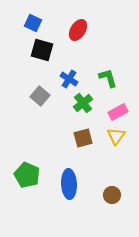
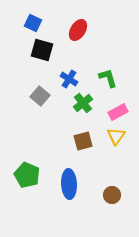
brown square: moved 3 px down
